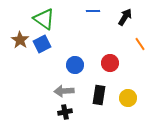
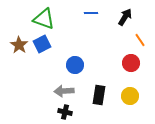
blue line: moved 2 px left, 2 px down
green triangle: rotated 15 degrees counterclockwise
brown star: moved 1 px left, 5 px down
orange line: moved 4 px up
red circle: moved 21 px right
yellow circle: moved 2 px right, 2 px up
black cross: rotated 24 degrees clockwise
